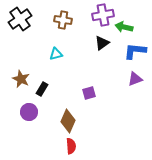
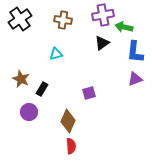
blue L-shape: moved 1 px down; rotated 90 degrees counterclockwise
